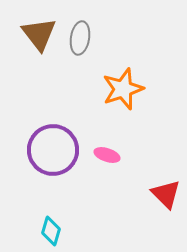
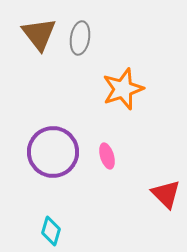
purple circle: moved 2 px down
pink ellipse: moved 1 px down; rotated 55 degrees clockwise
